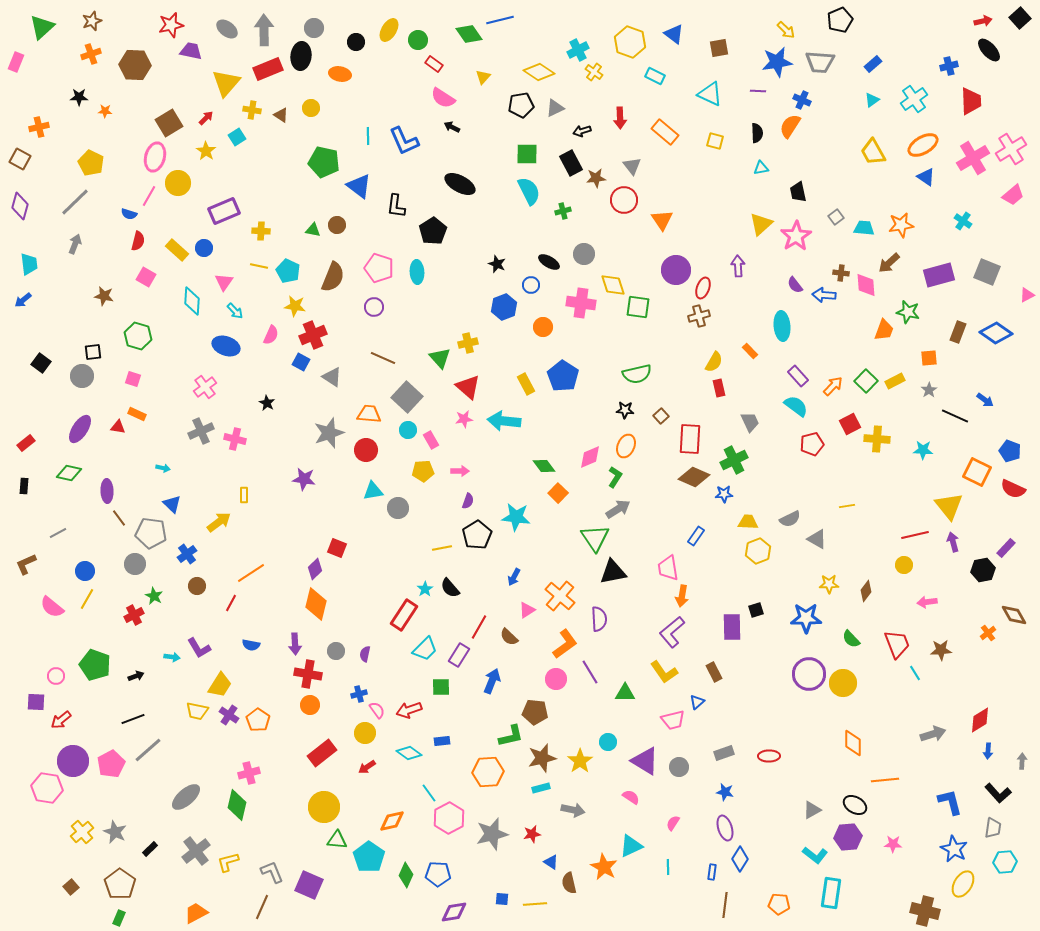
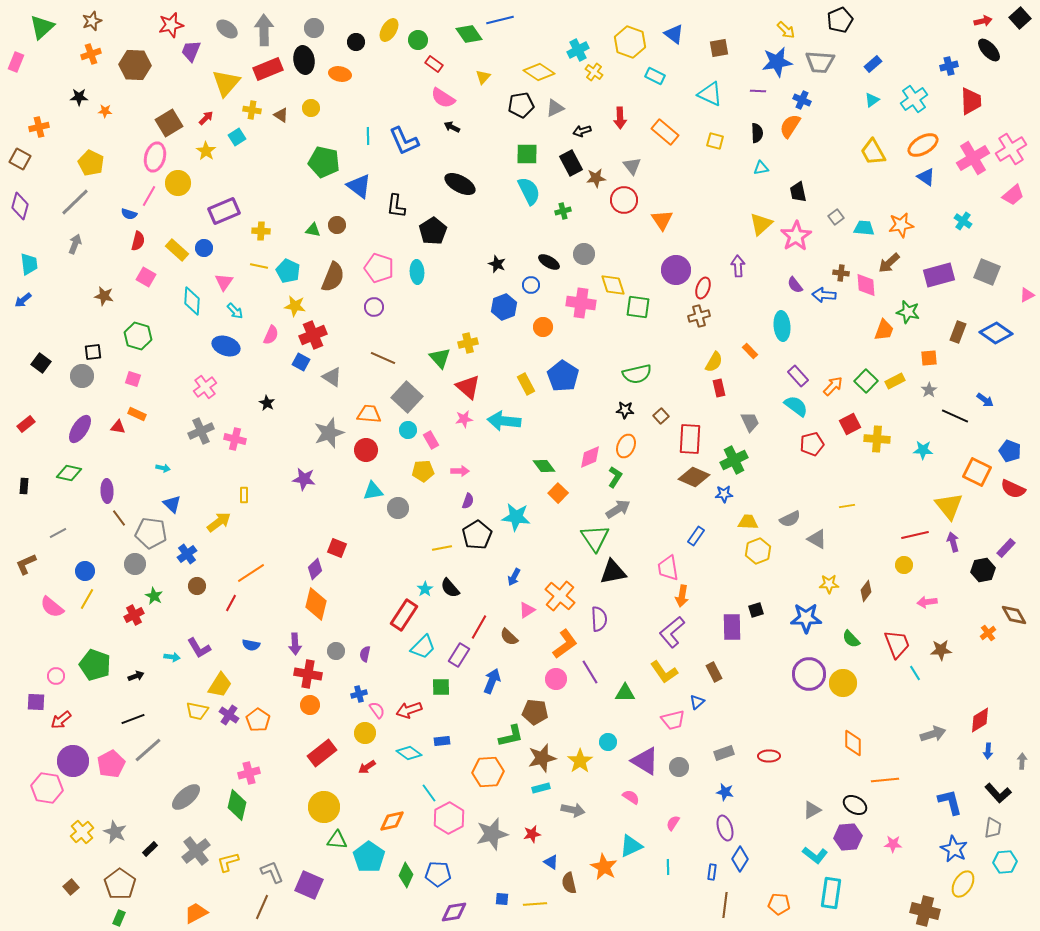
purple trapezoid at (191, 51): rotated 80 degrees counterclockwise
black ellipse at (301, 56): moved 3 px right, 4 px down; rotated 16 degrees counterclockwise
red rectangle at (26, 443): moved 19 px up
cyan trapezoid at (425, 649): moved 2 px left, 2 px up
